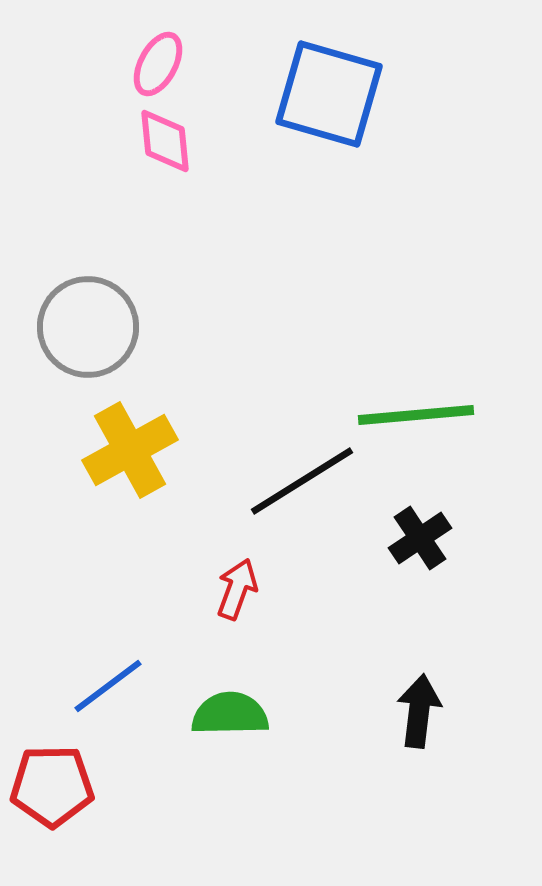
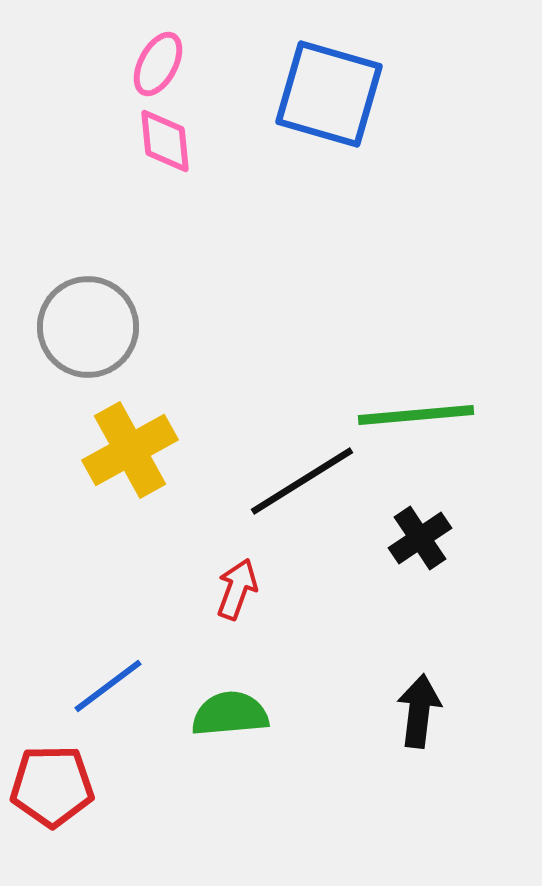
green semicircle: rotated 4 degrees counterclockwise
